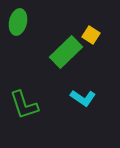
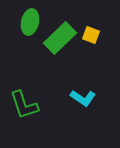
green ellipse: moved 12 px right
yellow square: rotated 12 degrees counterclockwise
green rectangle: moved 6 px left, 14 px up
